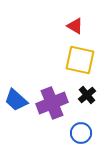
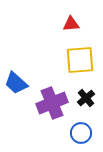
red triangle: moved 4 px left, 2 px up; rotated 36 degrees counterclockwise
yellow square: rotated 16 degrees counterclockwise
black cross: moved 1 px left, 3 px down
blue trapezoid: moved 17 px up
